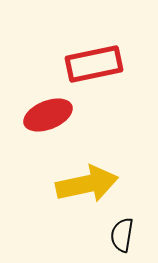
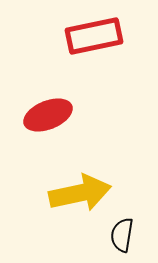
red rectangle: moved 28 px up
yellow arrow: moved 7 px left, 9 px down
